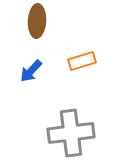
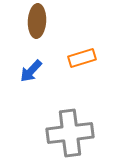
orange rectangle: moved 3 px up
gray cross: moved 1 px left
